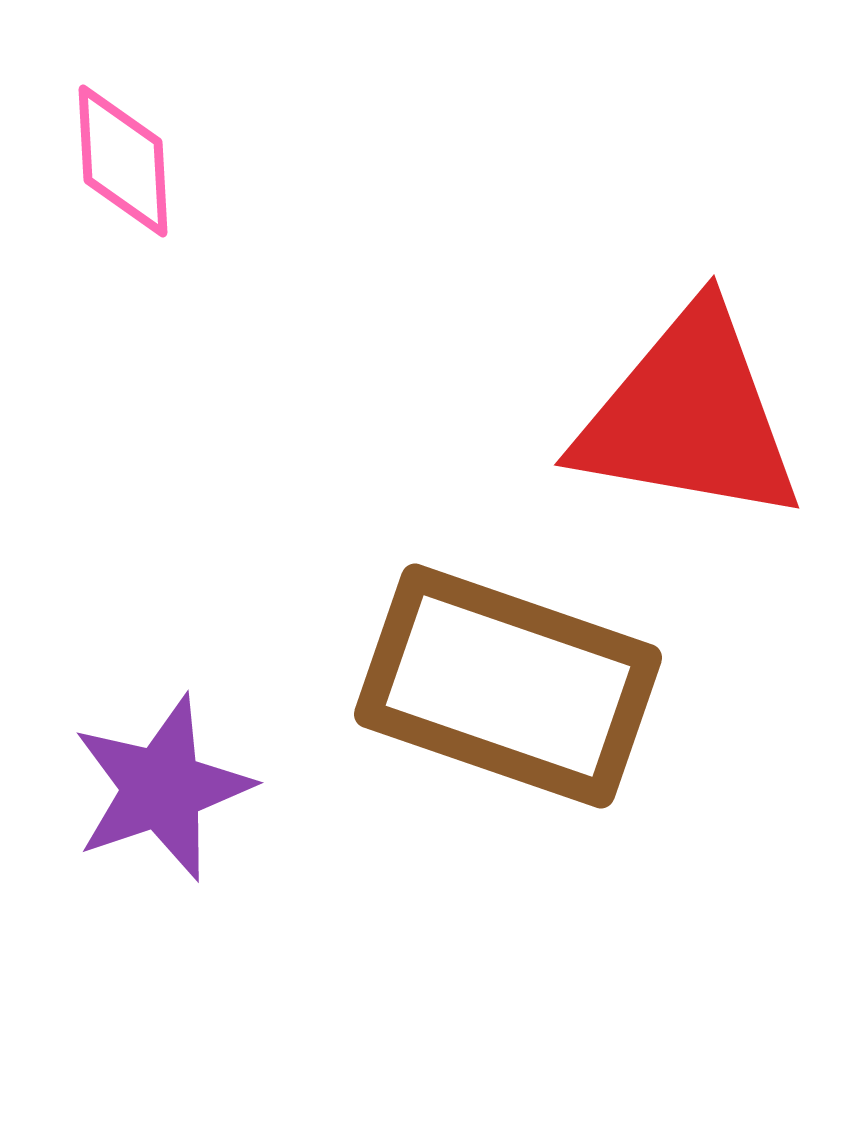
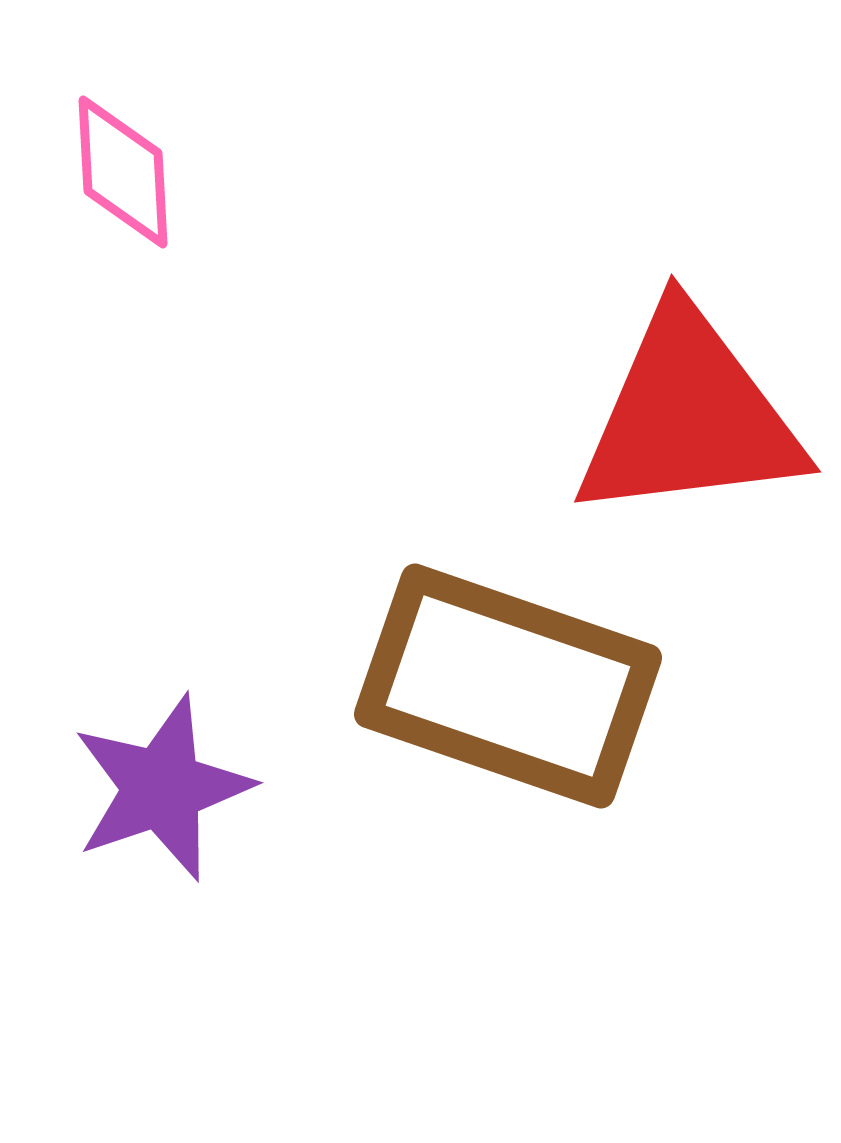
pink diamond: moved 11 px down
red triangle: rotated 17 degrees counterclockwise
